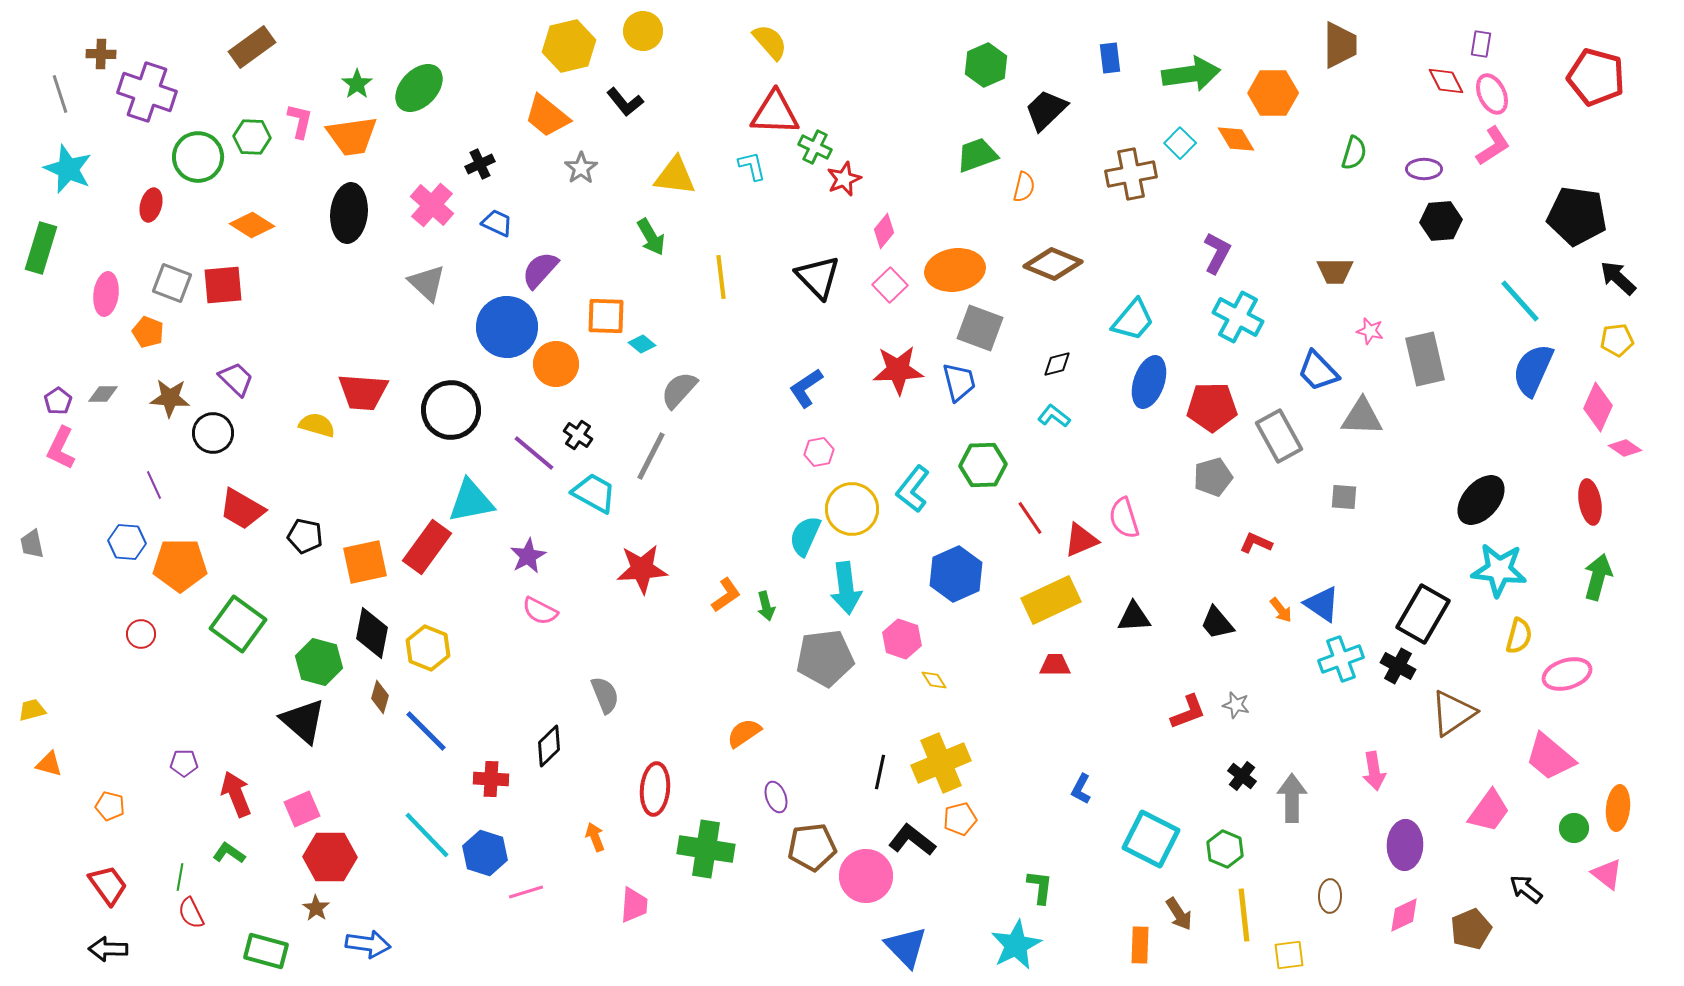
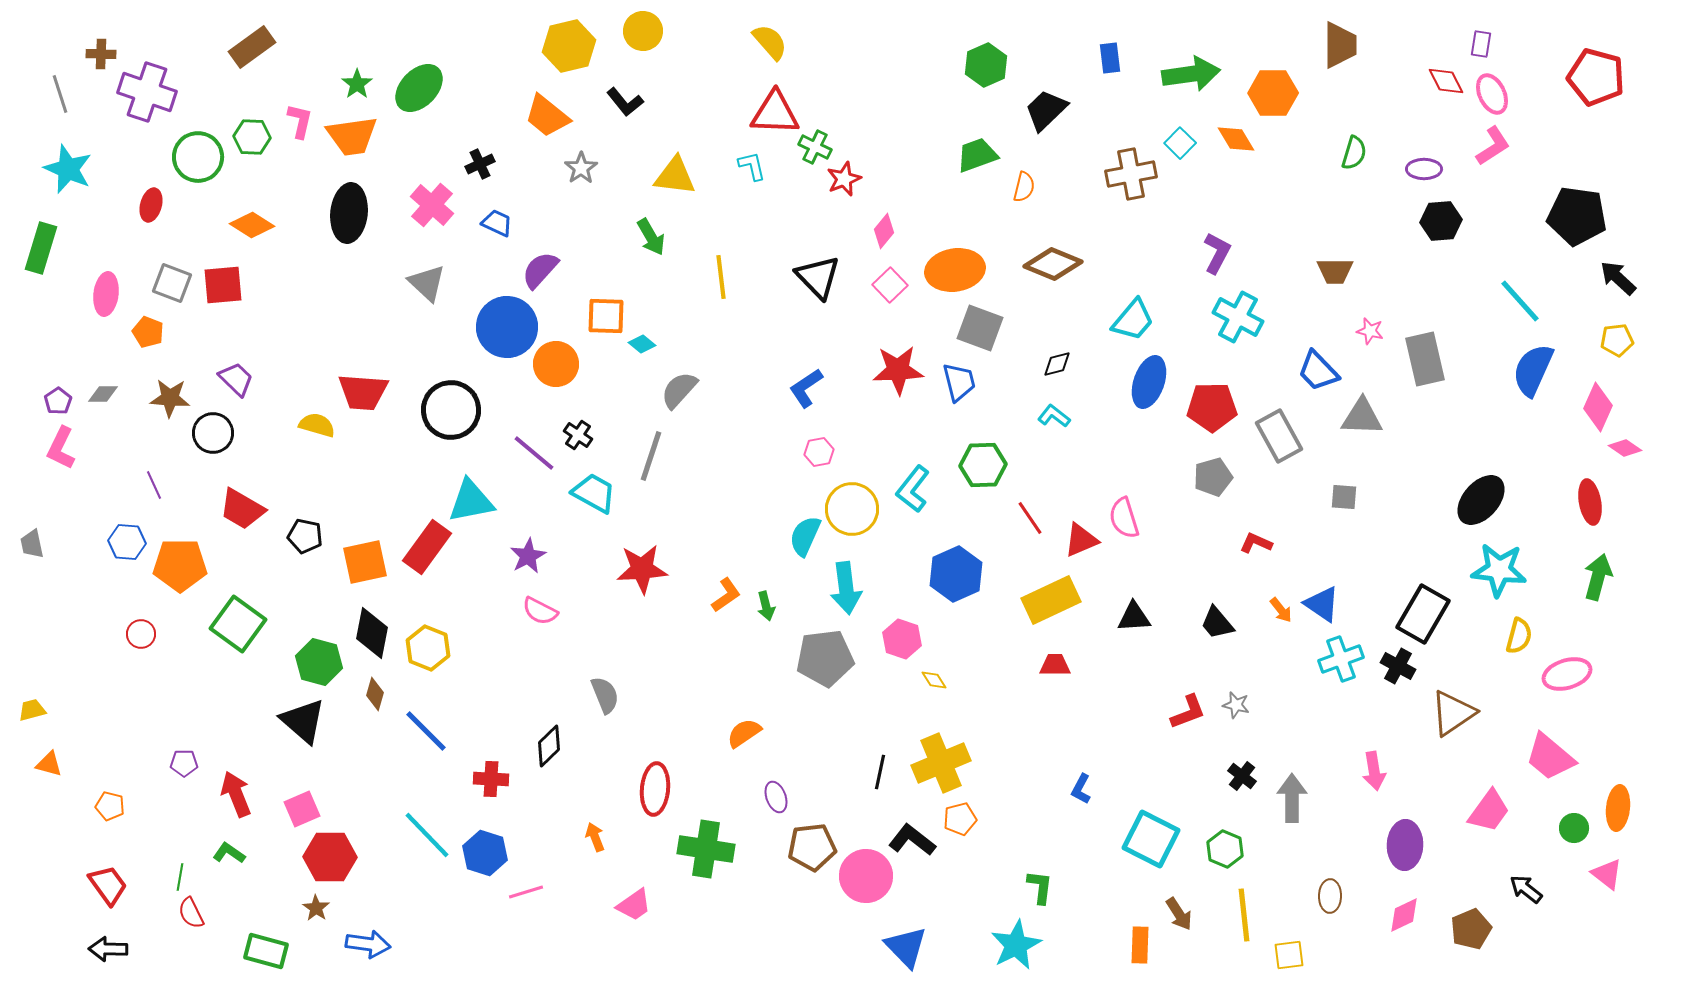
gray line at (651, 456): rotated 9 degrees counterclockwise
brown diamond at (380, 697): moved 5 px left, 3 px up
pink trapezoid at (634, 905): rotated 51 degrees clockwise
